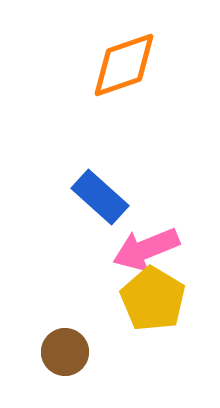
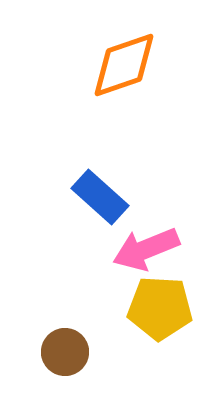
yellow pentagon: moved 7 px right, 9 px down; rotated 28 degrees counterclockwise
